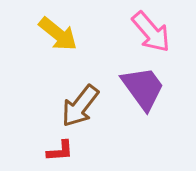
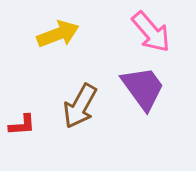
yellow arrow: rotated 60 degrees counterclockwise
brown arrow: rotated 9 degrees counterclockwise
red L-shape: moved 38 px left, 26 px up
